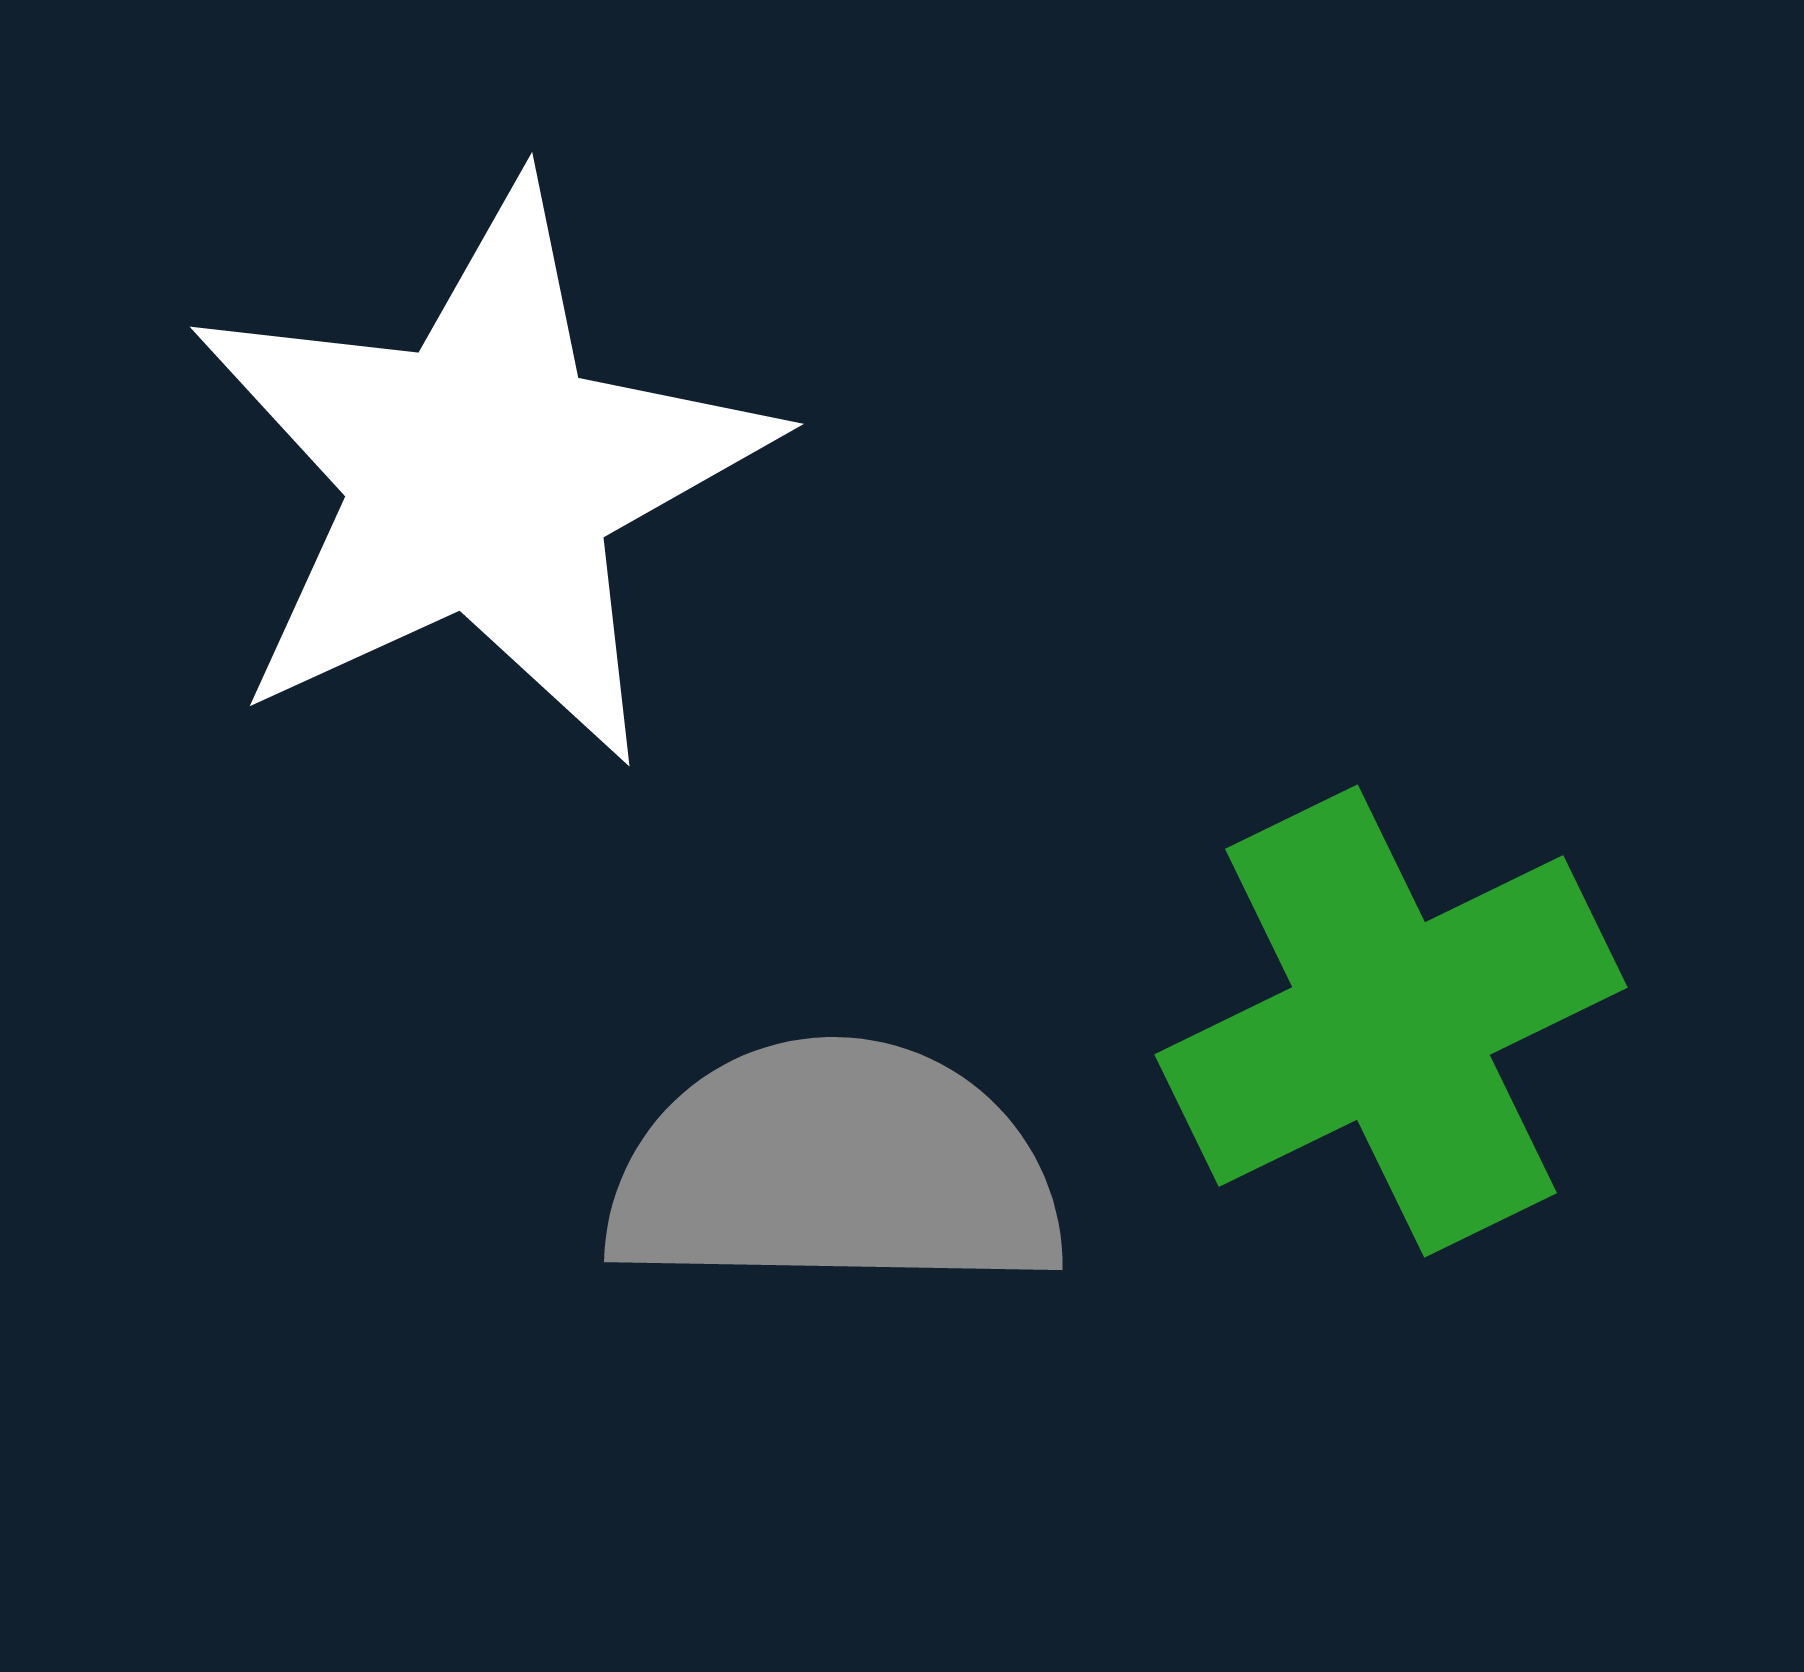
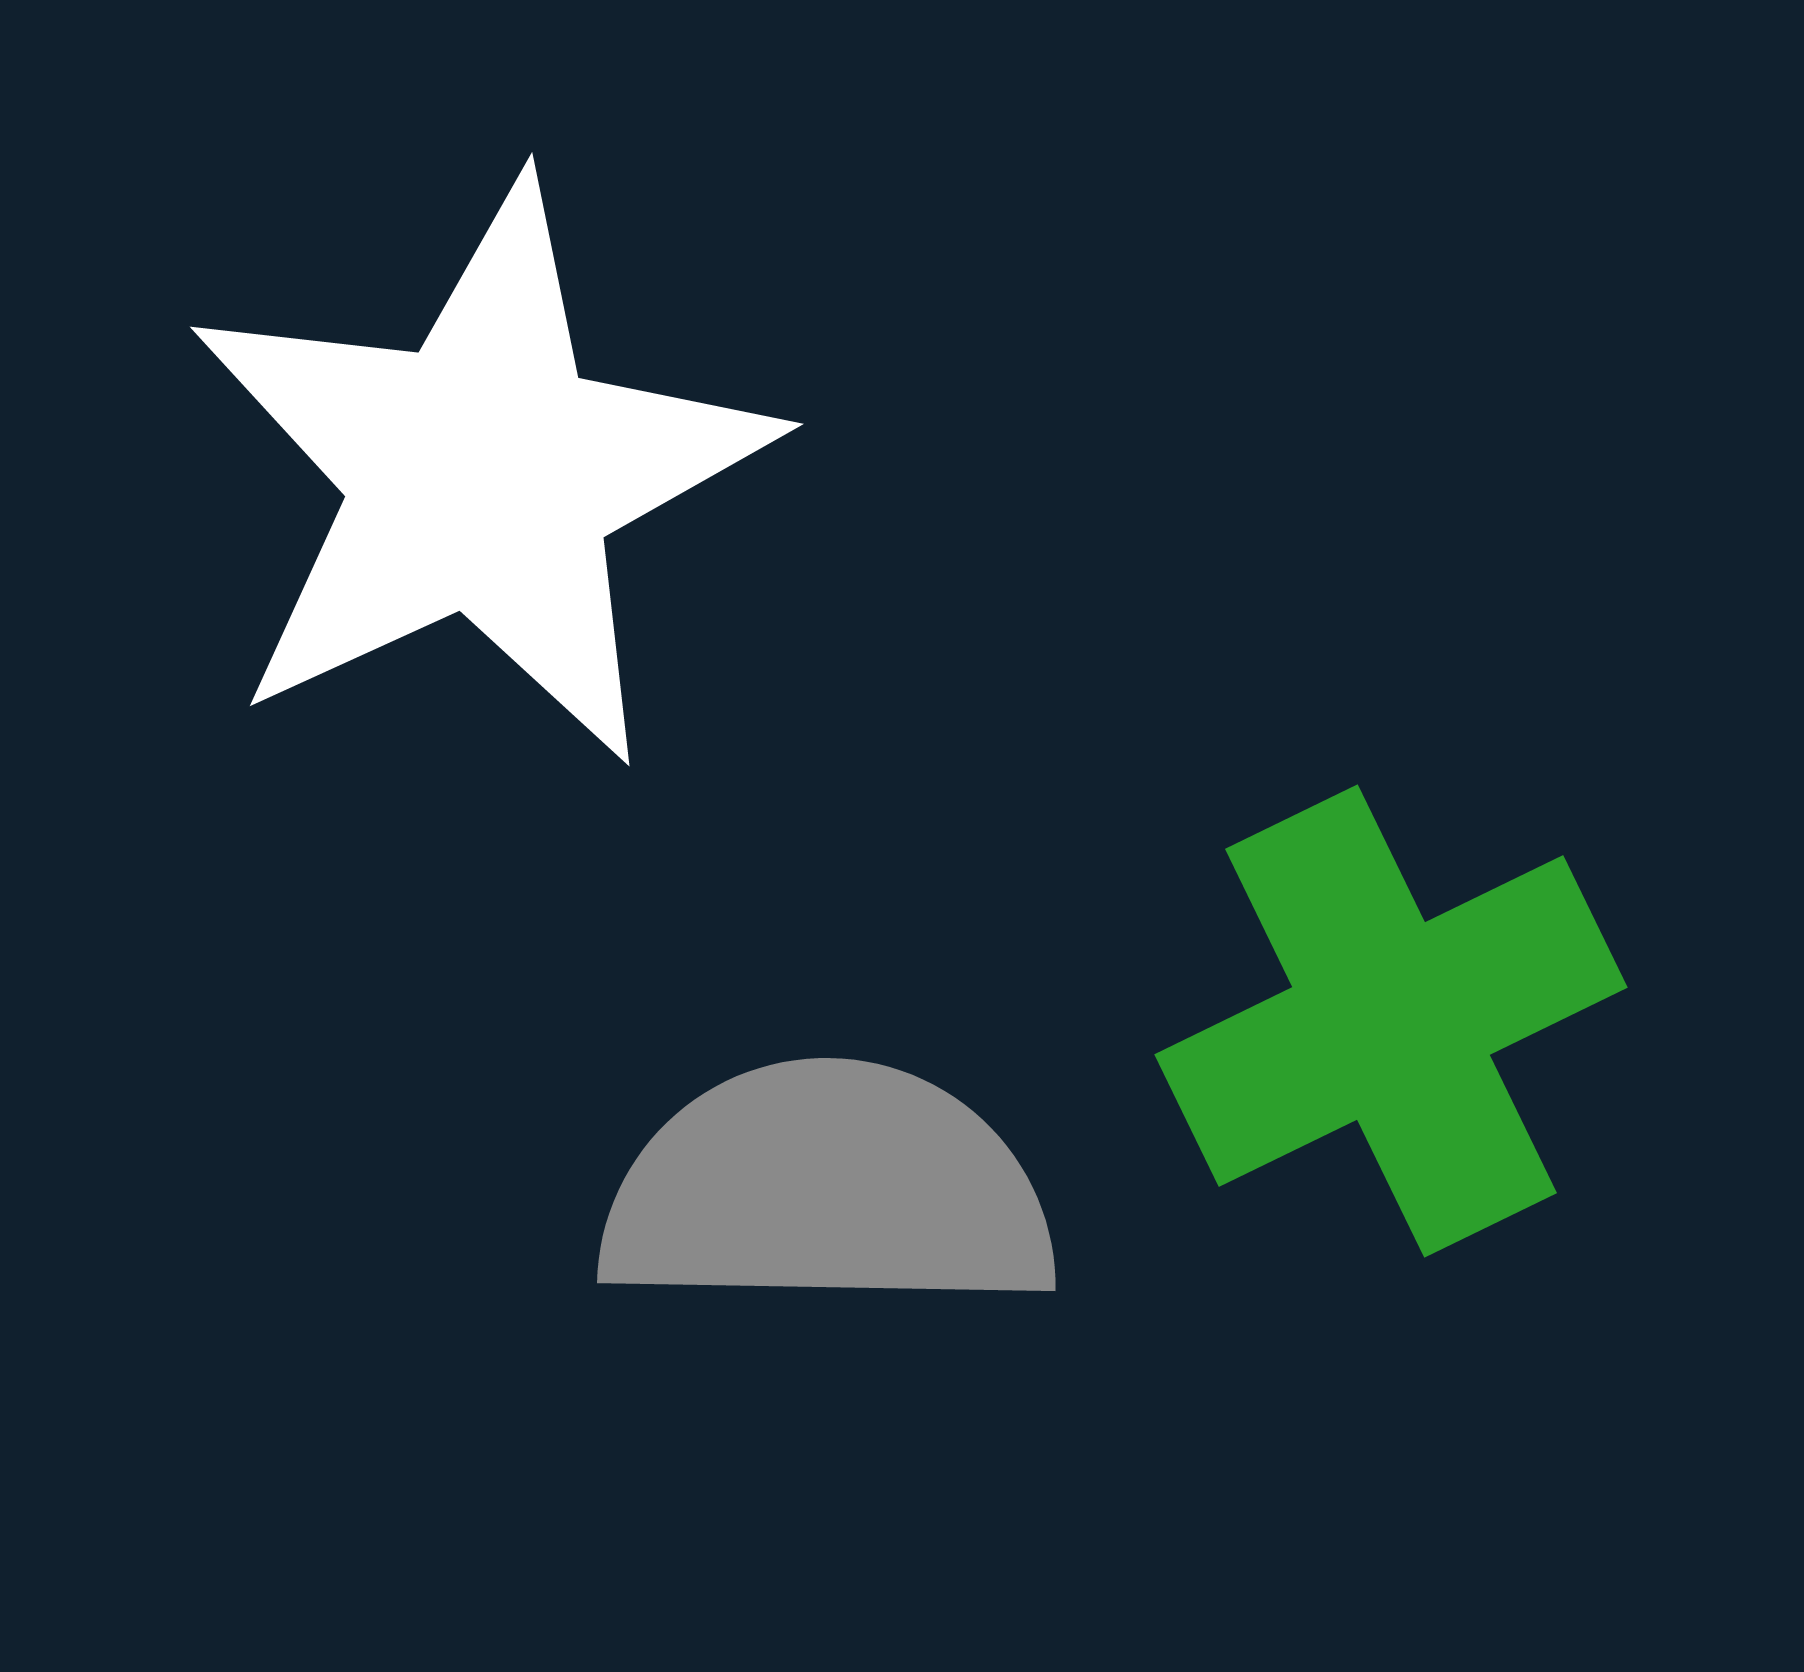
gray semicircle: moved 7 px left, 21 px down
